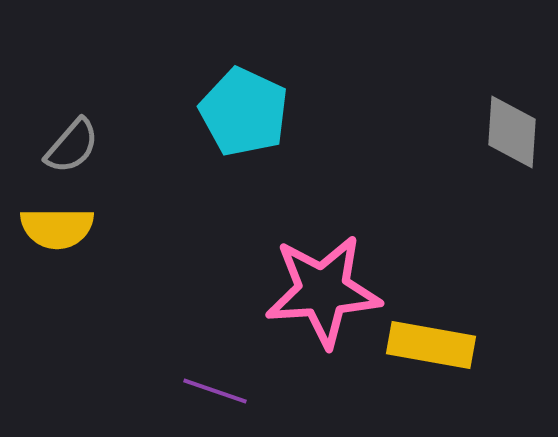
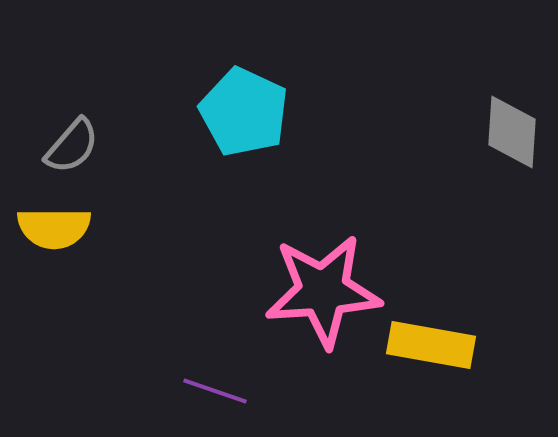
yellow semicircle: moved 3 px left
